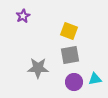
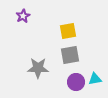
yellow square: moved 1 px left; rotated 30 degrees counterclockwise
purple circle: moved 2 px right
